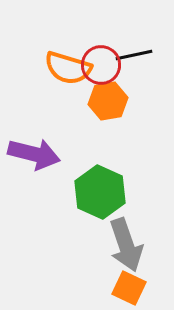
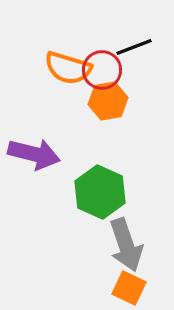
black line: moved 8 px up; rotated 9 degrees counterclockwise
red circle: moved 1 px right, 5 px down
